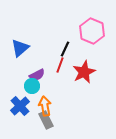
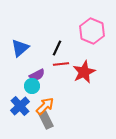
black line: moved 8 px left, 1 px up
red line: moved 1 px right, 1 px up; rotated 63 degrees clockwise
orange arrow: rotated 54 degrees clockwise
